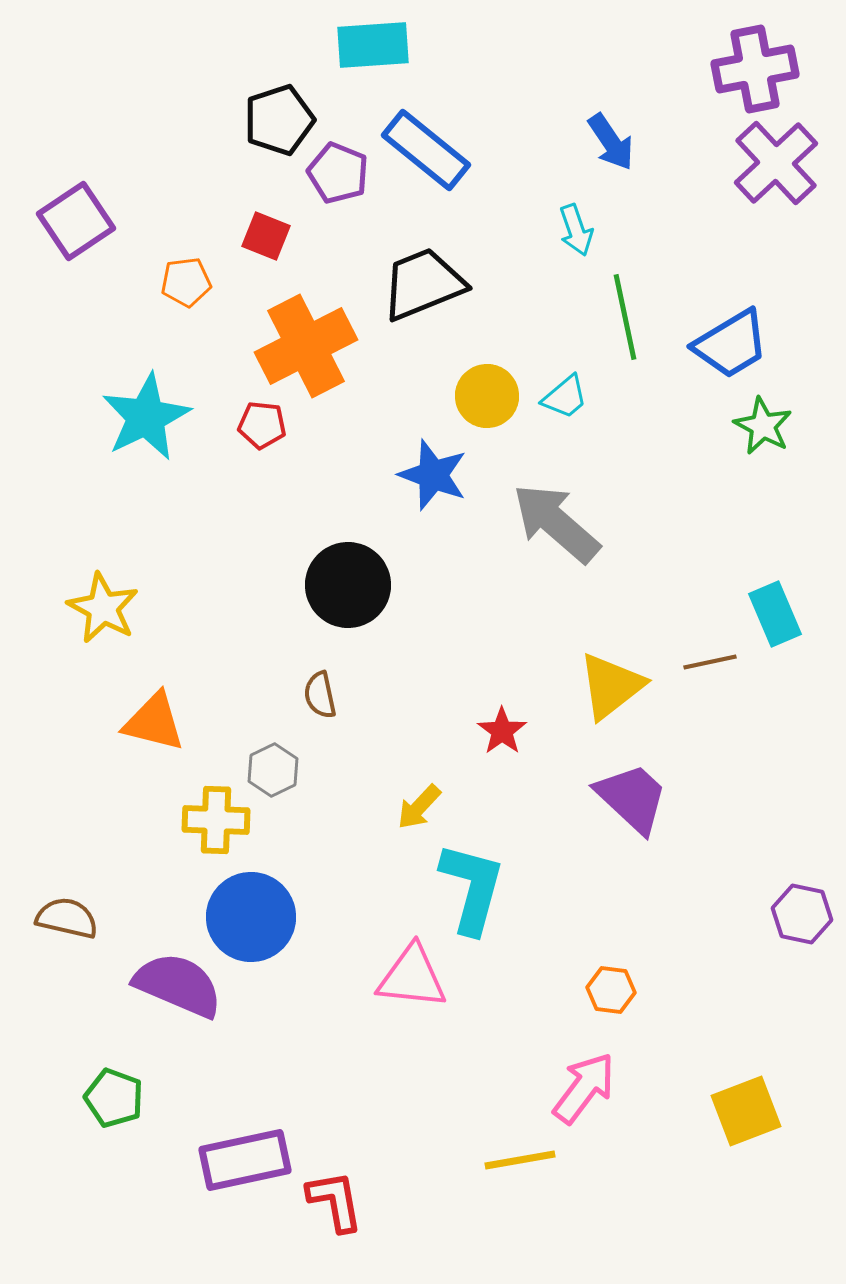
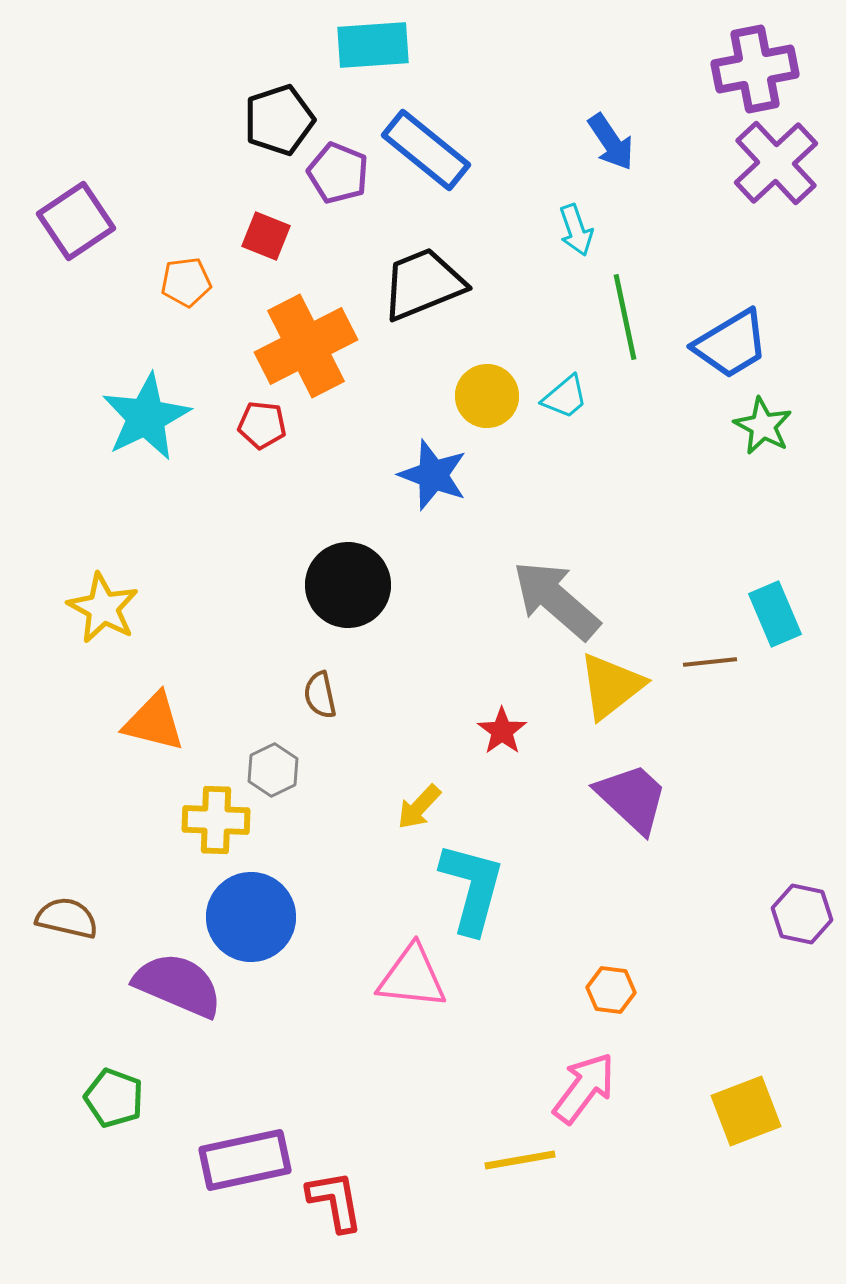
gray arrow at (556, 523): moved 77 px down
brown line at (710, 662): rotated 6 degrees clockwise
